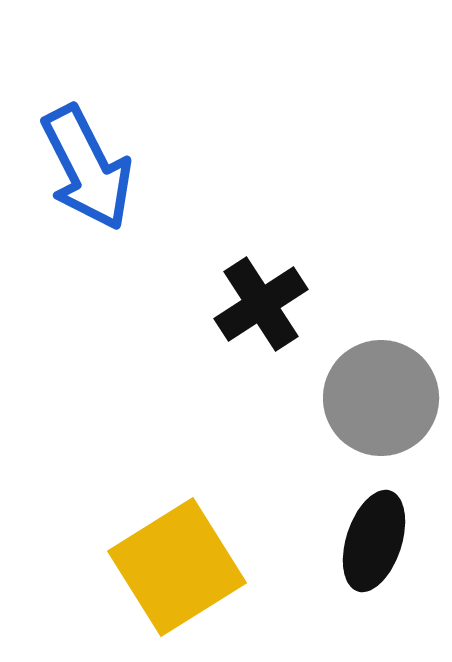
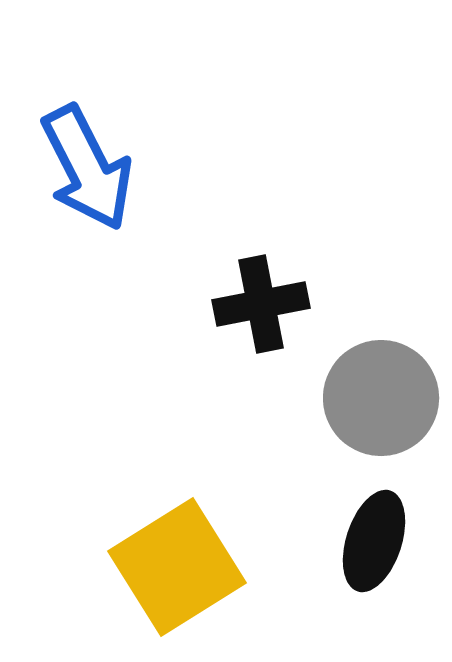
black cross: rotated 22 degrees clockwise
